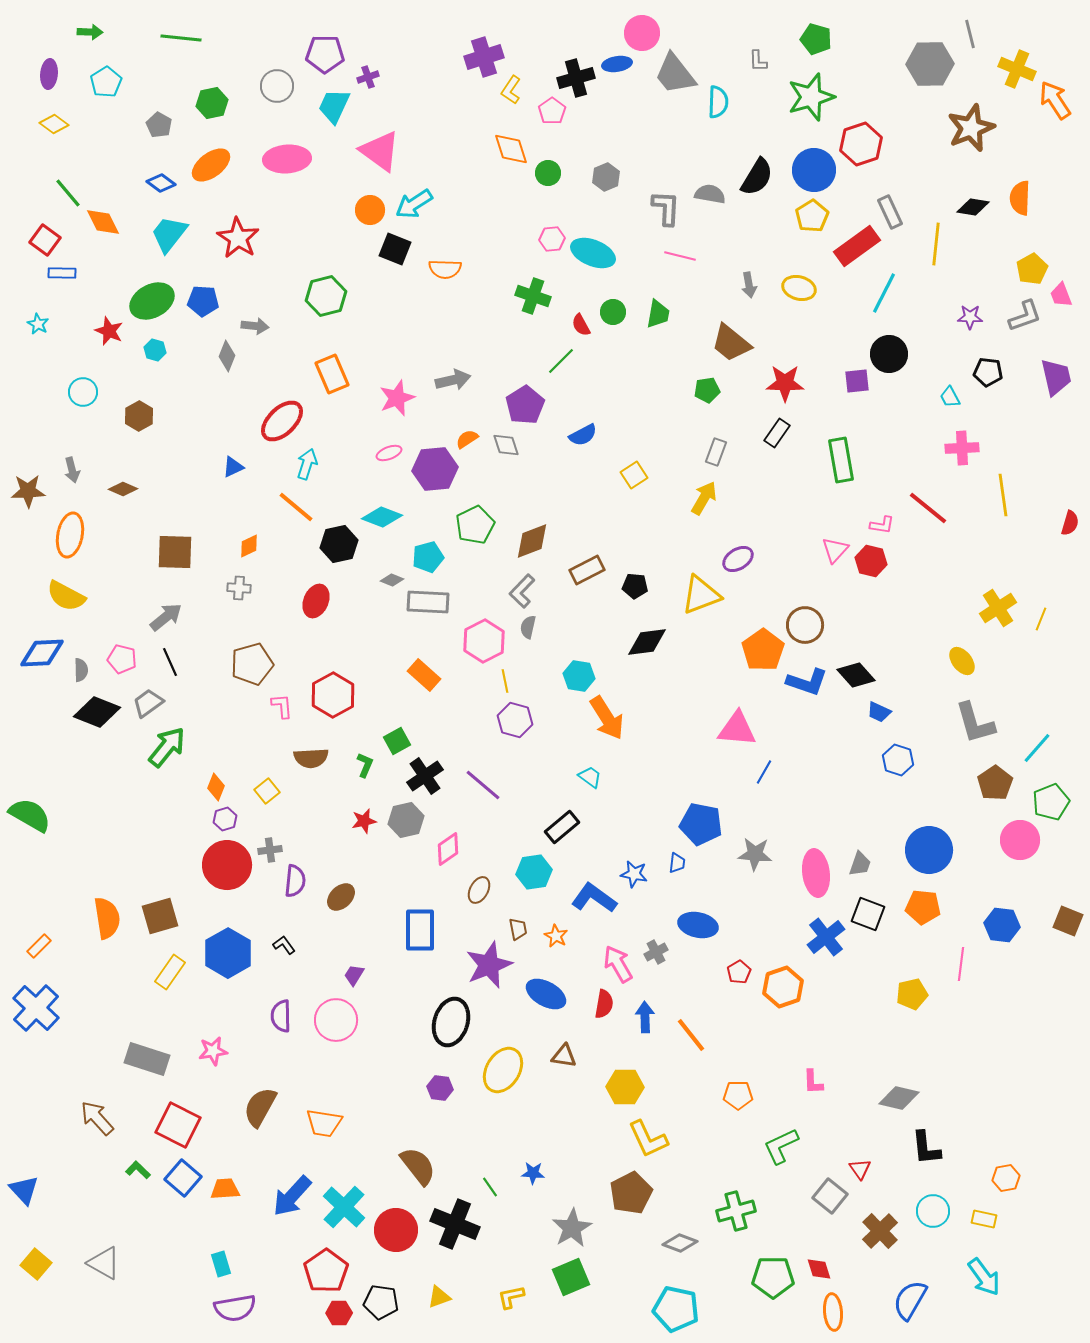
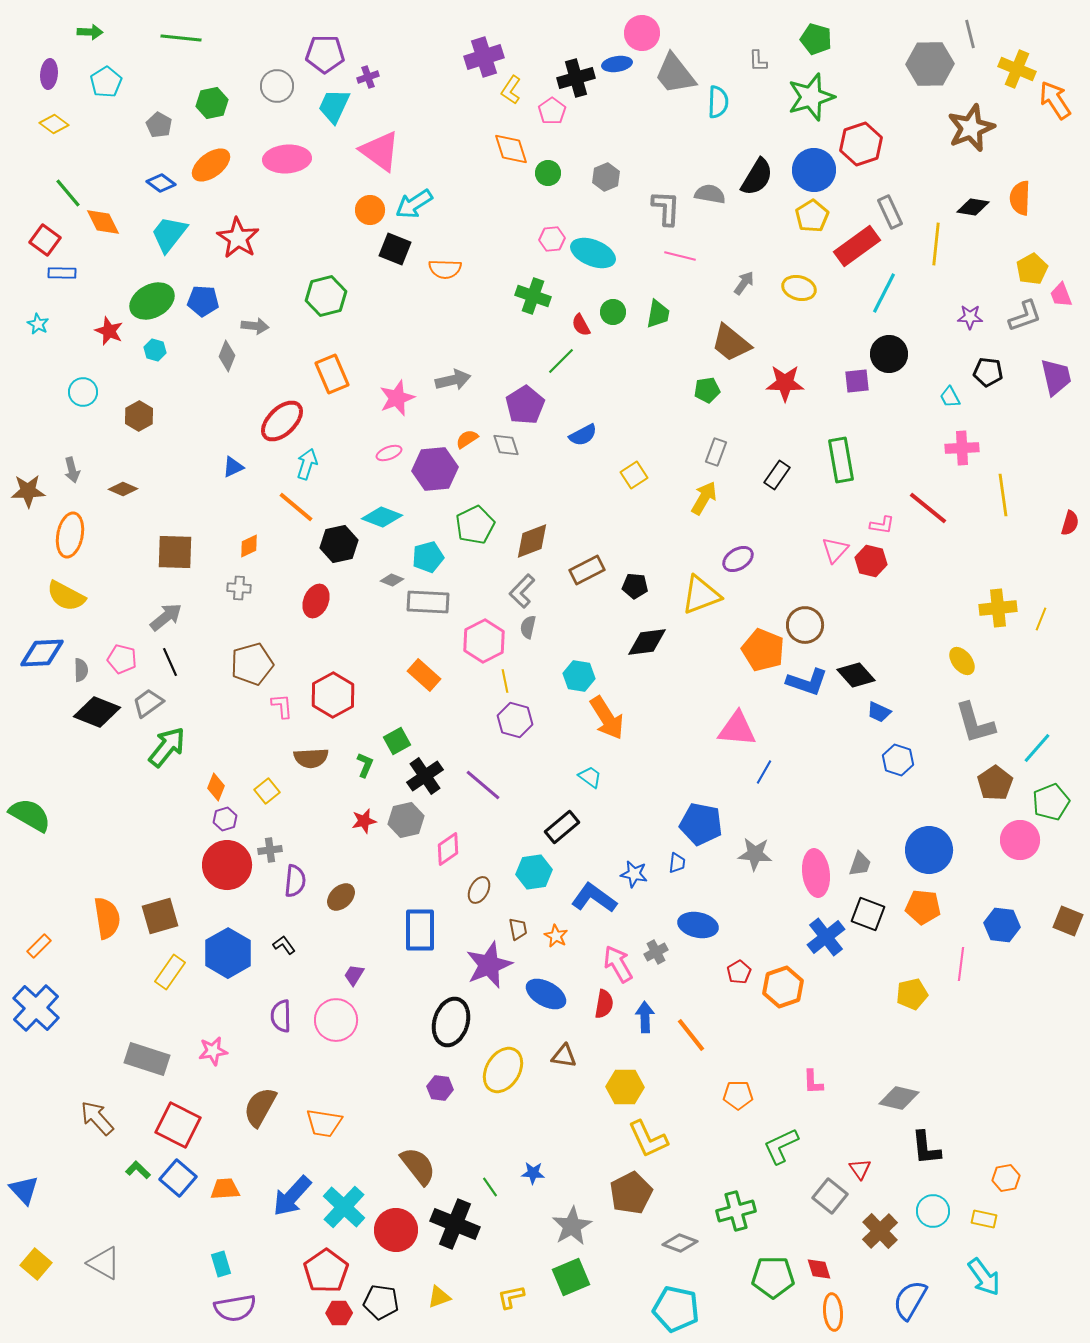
gray arrow at (749, 285): moved 5 px left, 2 px up; rotated 135 degrees counterclockwise
black rectangle at (777, 433): moved 42 px down
yellow cross at (998, 608): rotated 27 degrees clockwise
orange pentagon at (763, 650): rotated 15 degrees counterclockwise
blue square at (183, 1178): moved 5 px left
gray star at (572, 1228): moved 2 px up
